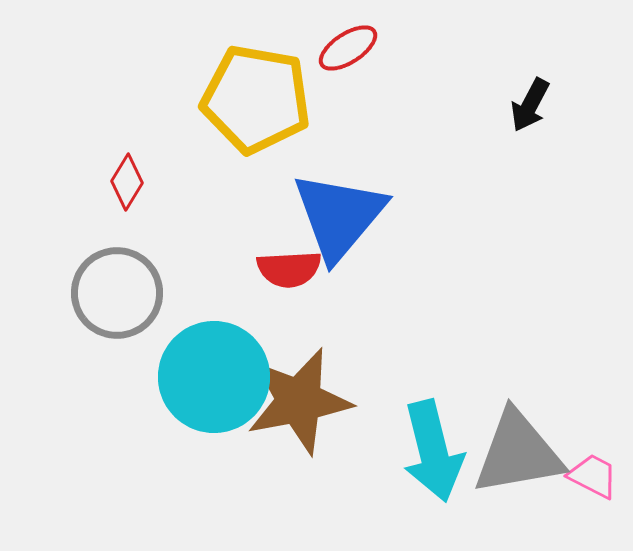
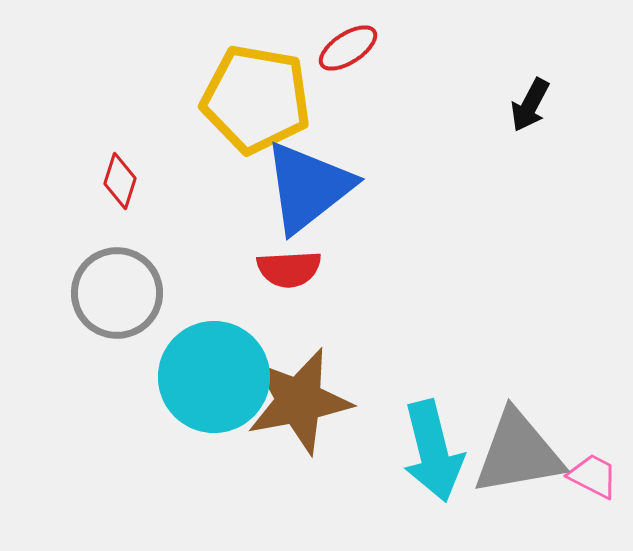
red diamond: moved 7 px left, 1 px up; rotated 14 degrees counterclockwise
blue triangle: moved 31 px left, 29 px up; rotated 12 degrees clockwise
